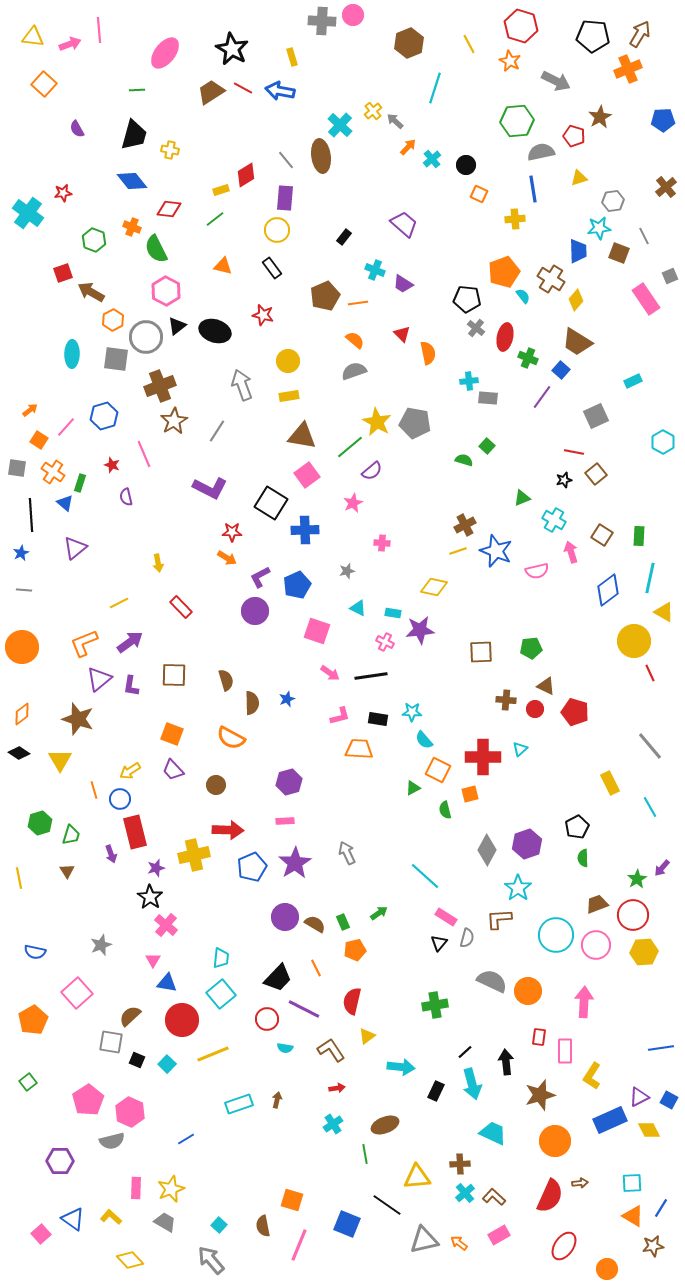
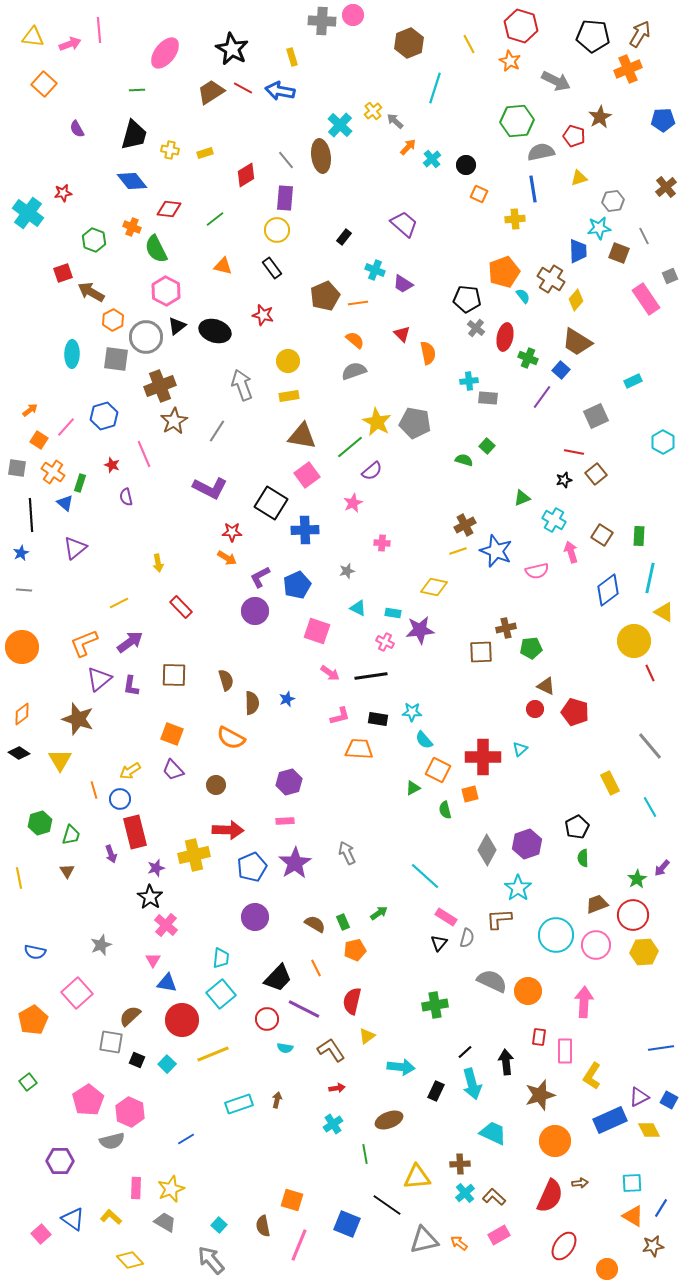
yellow rectangle at (221, 190): moved 16 px left, 37 px up
brown cross at (506, 700): moved 72 px up; rotated 18 degrees counterclockwise
purple circle at (285, 917): moved 30 px left
brown ellipse at (385, 1125): moved 4 px right, 5 px up
